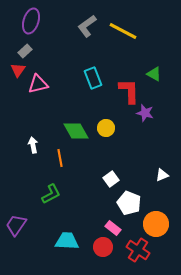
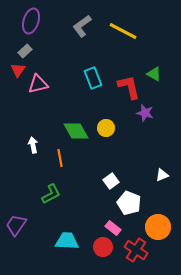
gray L-shape: moved 5 px left
red L-shape: moved 4 px up; rotated 12 degrees counterclockwise
white square: moved 2 px down
orange circle: moved 2 px right, 3 px down
red cross: moved 2 px left
